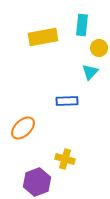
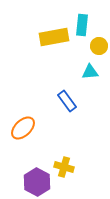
yellow rectangle: moved 11 px right
yellow circle: moved 2 px up
cyan triangle: rotated 42 degrees clockwise
blue rectangle: rotated 55 degrees clockwise
yellow cross: moved 1 px left, 8 px down
purple hexagon: rotated 12 degrees counterclockwise
